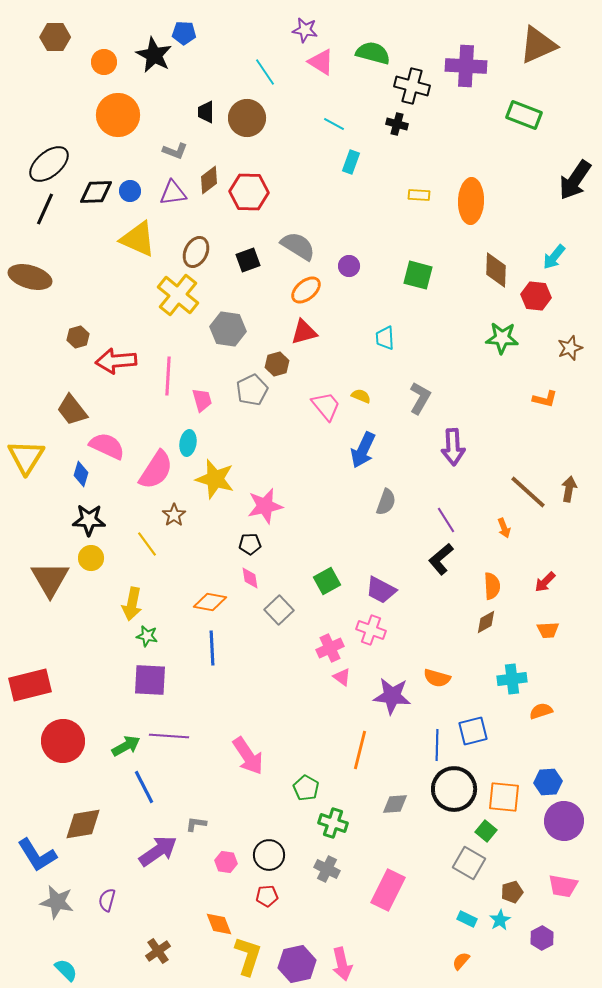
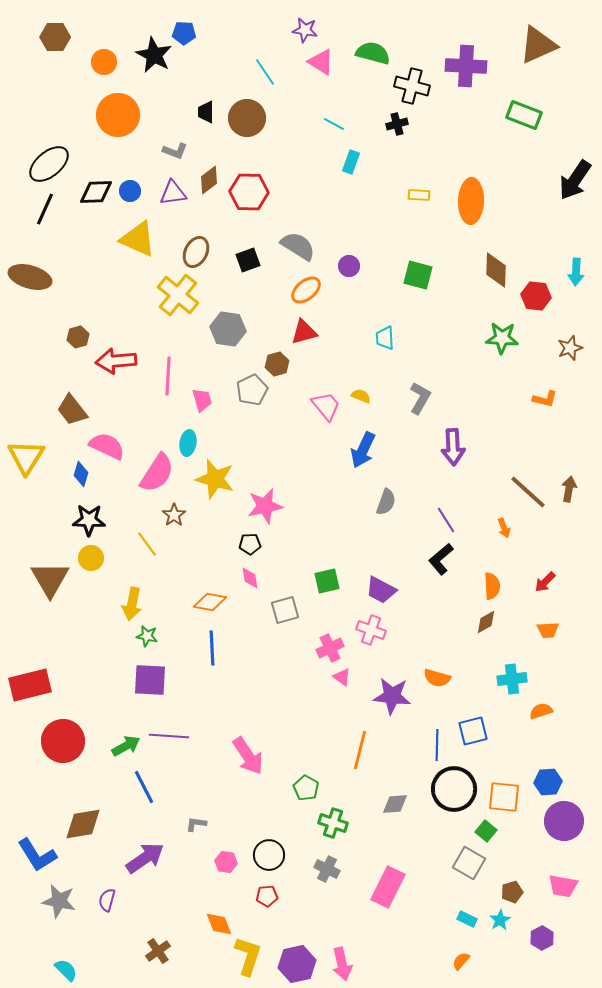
black cross at (397, 124): rotated 30 degrees counterclockwise
cyan arrow at (554, 257): moved 22 px right, 15 px down; rotated 36 degrees counterclockwise
pink semicircle at (156, 470): moved 1 px right, 3 px down
green square at (327, 581): rotated 16 degrees clockwise
gray square at (279, 610): moved 6 px right; rotated 28 degrees clockwise
purple arrow at (158, 851): moved 13 px left, 7 px down
pink rectangle at (388, 890): moved 3 px up
gray star at (57, 902): moved 2 px right, 1 px up
